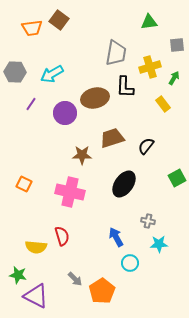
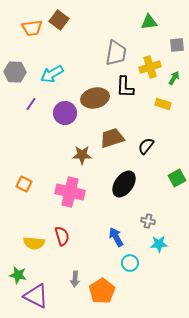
yellow rectangle: rotated 35 degrees counterclockwise
yellow semicircle: moved 2 px left, 4 px up
gray arrow: rotated 49 degrees clockwise
